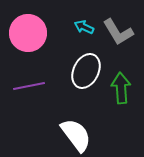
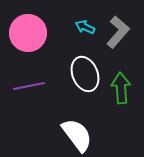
cyan arrow: moved 1 px right
gray L-shape: rotated 108 degrees counterclockwise
white ellipse: moved 1 px left, 3 px down; rotated 48 degrees counterclockwise
white semicircle: moved 1 px right
